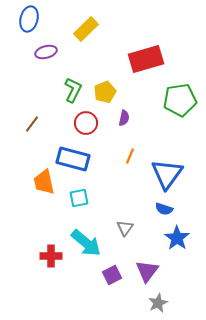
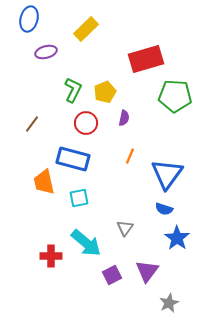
green pentagon: moved 5 px left, 4 px up; rotated 12 degrees clockwise
gray star: moved 11 px right
